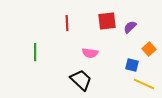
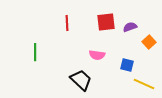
red square: moved 1 px left, 1 px down
purple semicircle: rotated 24 degrees clockwise
orange square: moved 7 px up
pink semicircle: moved 7 px right, 2 px down
blue square: moved 5 px left
